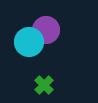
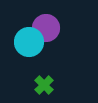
purple circle: moved 2 px up
